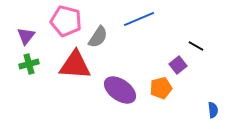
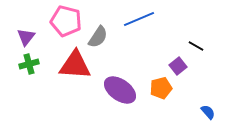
purple triangle: moved 1 px down
purple square: moved 1 px down
blue semicircle: moved 5 px left, 2 px down; rotated 35 degrees counterclockwise
